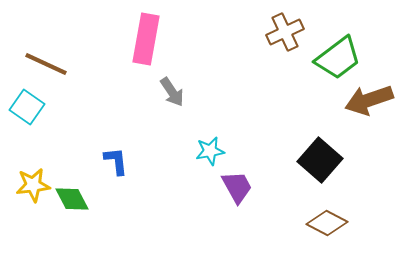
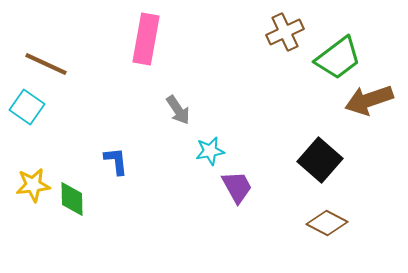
gray arrow: moved 6 px right, 18 px down
green diamond: rotated 27 degrees clockwise
